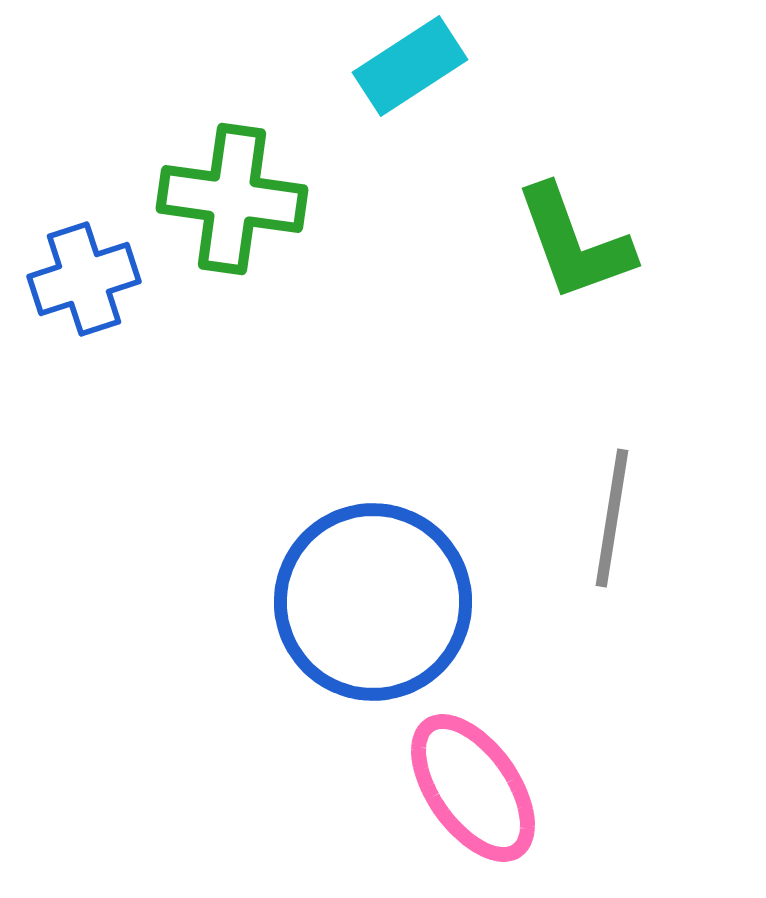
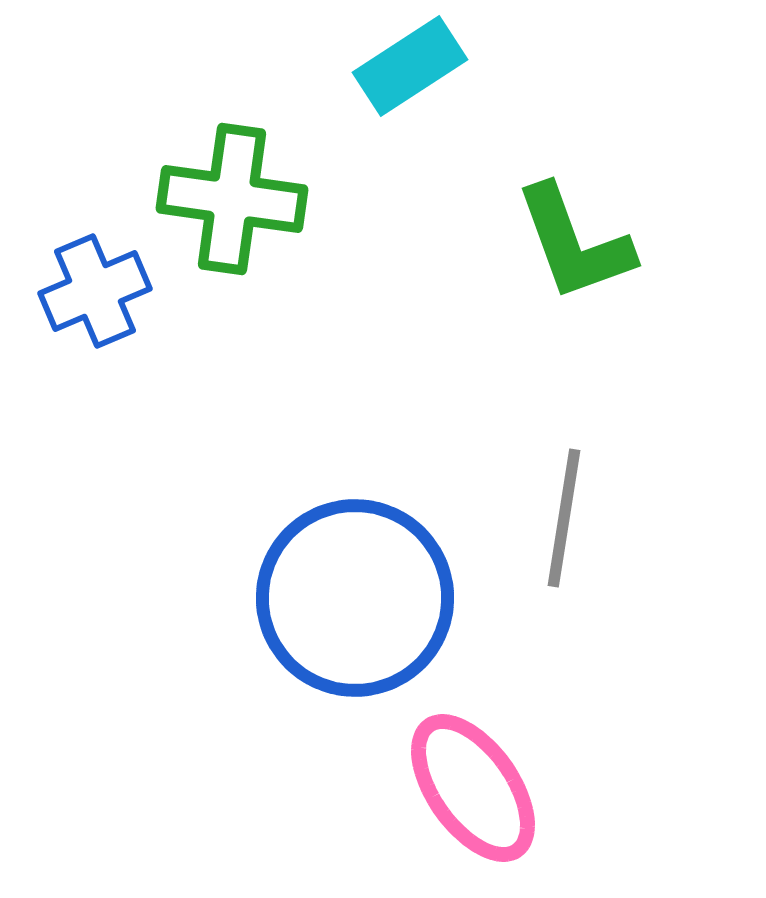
blue cross: moved 11 px right, 12 px down; rotated 5 degrees counterclockwise
gray line: moved 48 px left
blue circle: moved 18 px left, 4 px up
